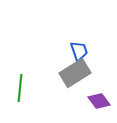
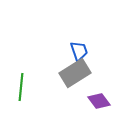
green line: moved 1 px right, 1 px up
